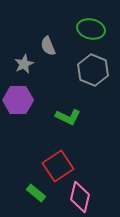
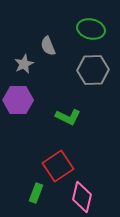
gray hexagon: rotated 24 degrees counterclockwise
green rectangle: rotated 72 degrees clockwise
pink diamond: moved 2 px right
